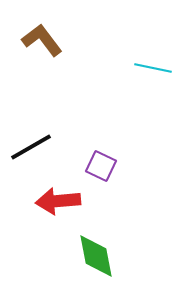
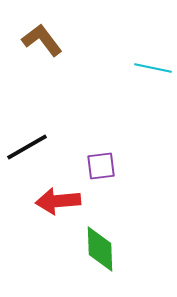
black line: moved 4 px left
purple square: rotated 32 degrees counterclockwise
green diamond: moved 4 px right, 7 px up; rotated 9 degrees clockwise
